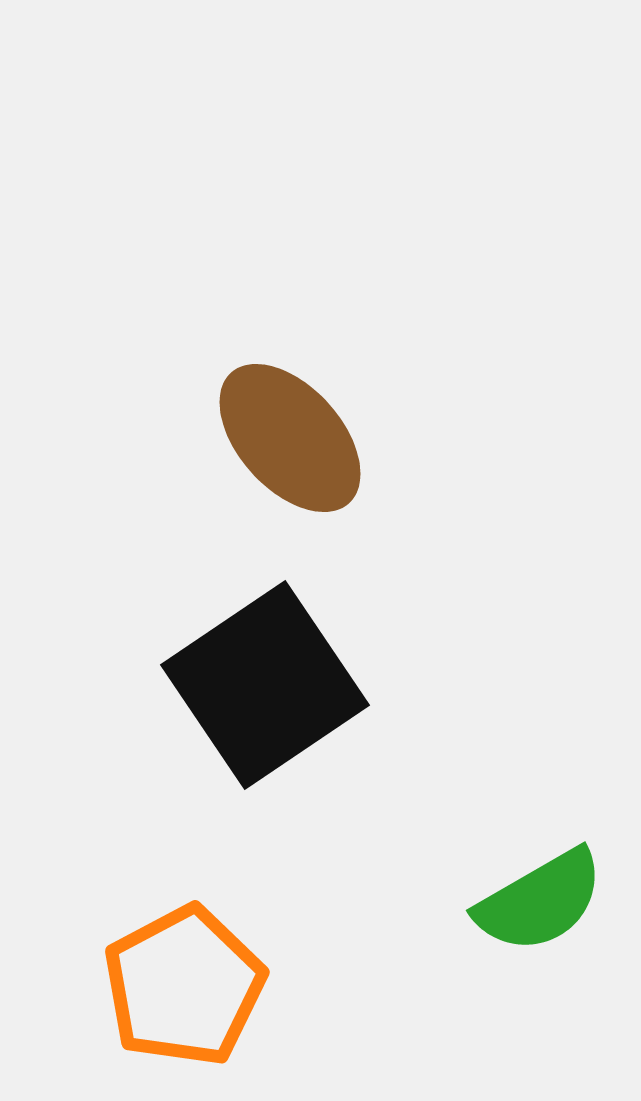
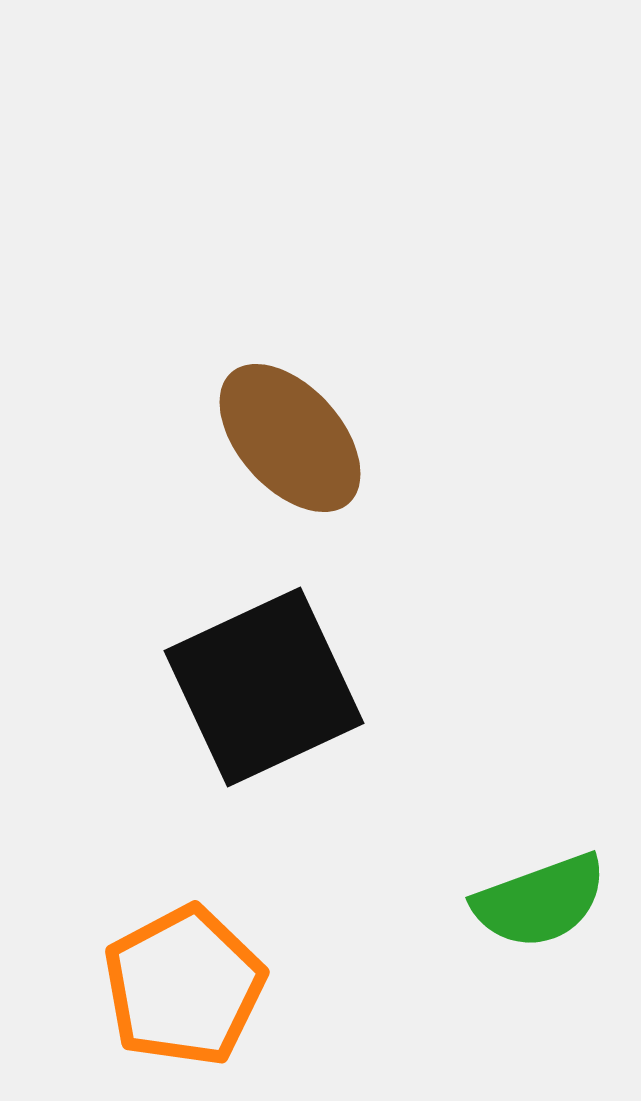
black square: moved 1 px left, 2 px down; rotated 9 degrees clockwise
green semicircle: rotated 10 degrees clockwise
